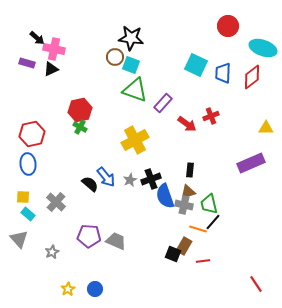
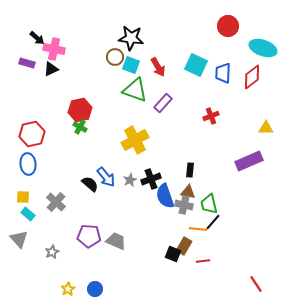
red arrow at (187, 124): moved 29 px left, 57 px up; rotated 24 degrees clockwise
purple rectangle at (251, 163): moved 2 px left, 2 px up
brown triangle at (188, 192): rotated 28 degrees clockwise
orange line at (198, 229): rotated 12 degrees counterclockwise
